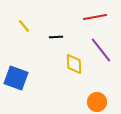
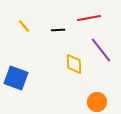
red line: moved 6 px left, 1 px down
black line: moved 2 px right, 7 px up
